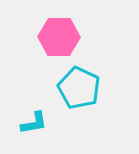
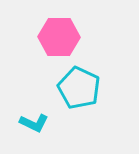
cyan L-shape: rotated 36 degrees clockwise
